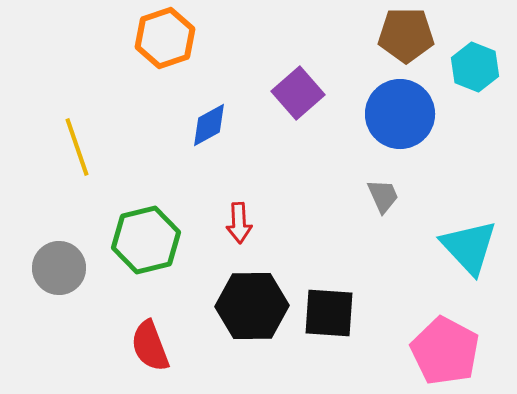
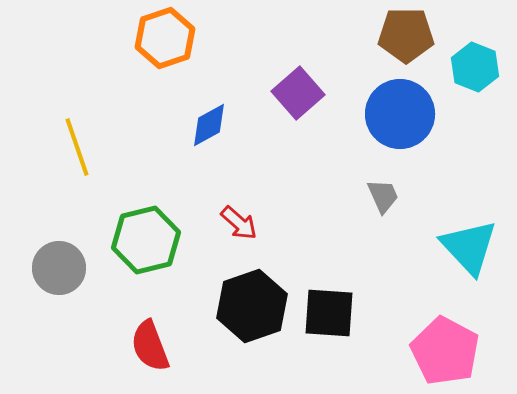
red arrow: rotated 45 degrees counterclockwise
black hexagon: rotated 18 degrees counterclockwise
